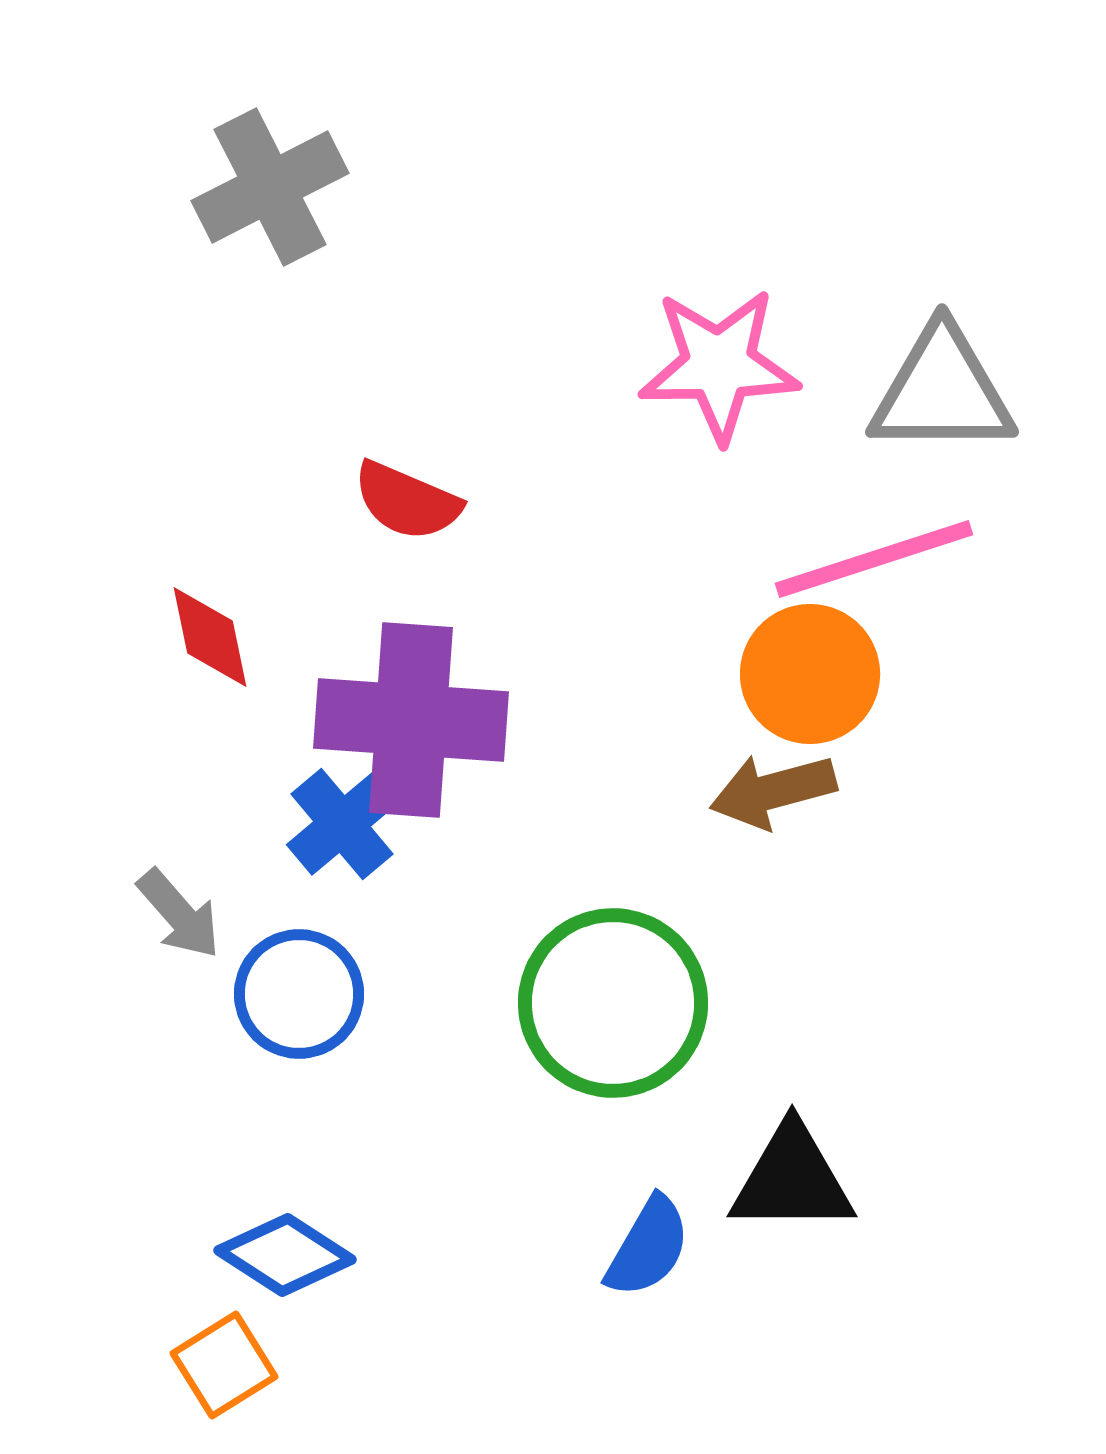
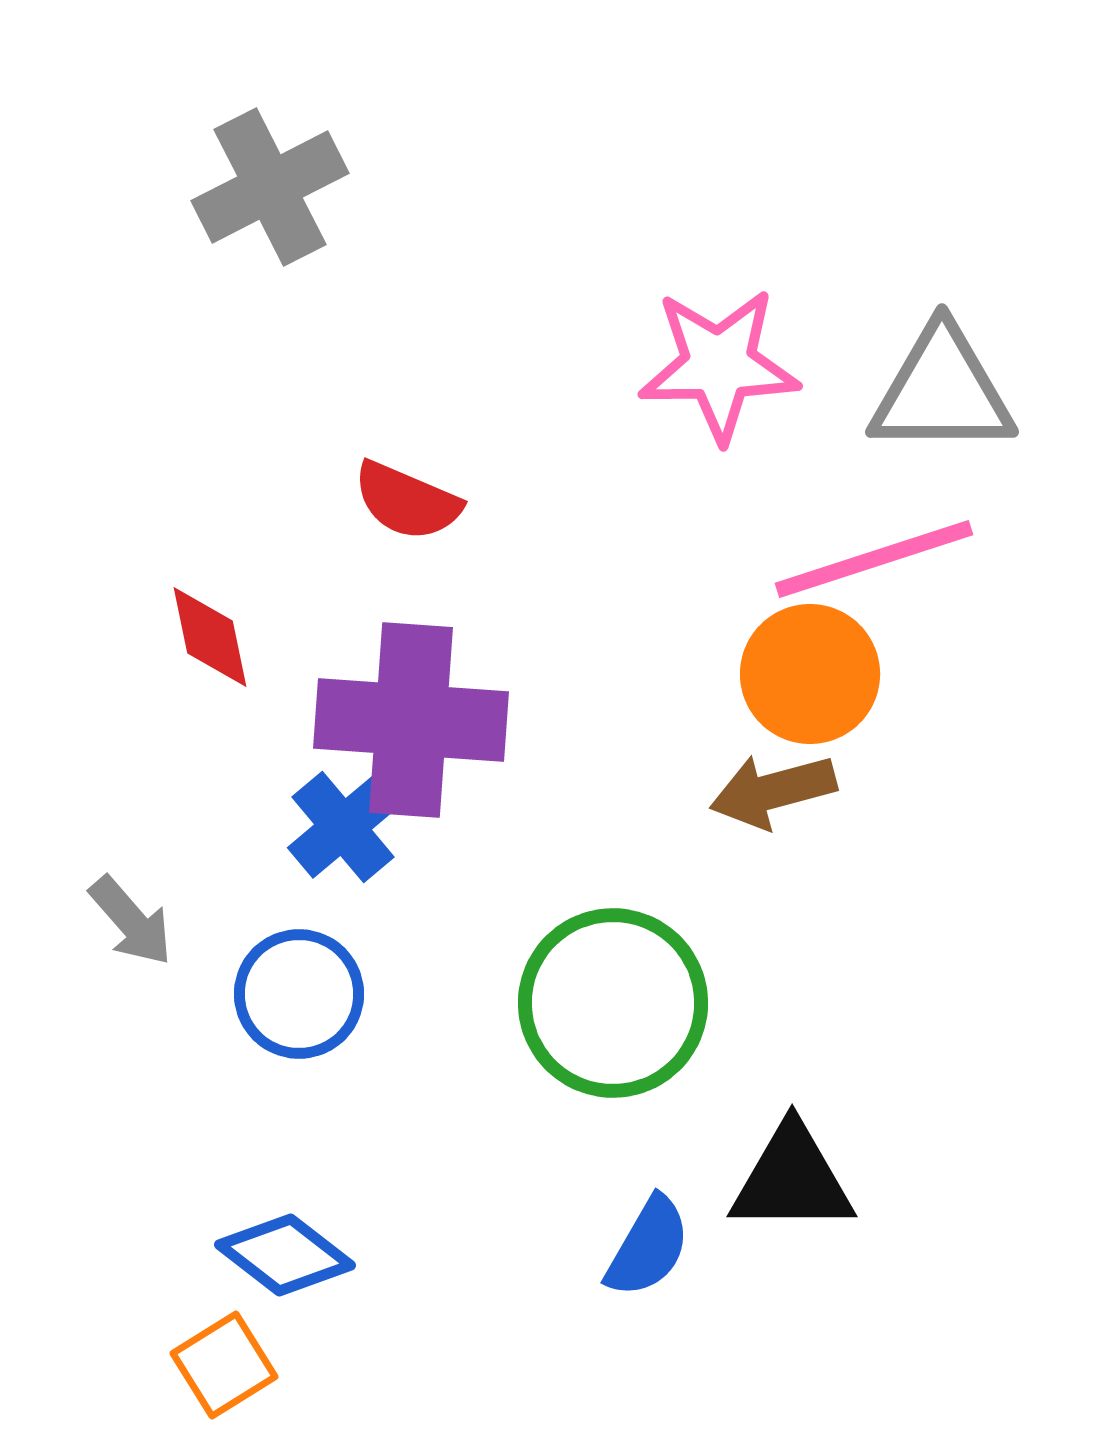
blue cross: moved 1 px right, 3 px down
gray arrow: moved 48 px left, 7 px down
blue diamond: rotated 5 degrees clockwise
